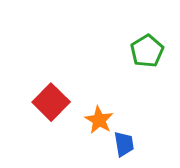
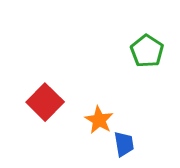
green pentagon: rotated 8 degrees counterclockwise
red square: moved 6 px left
